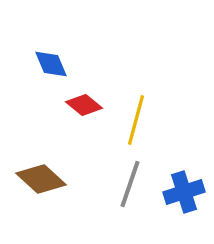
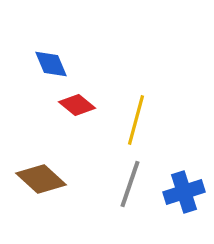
red diamond: moved 7 px left
